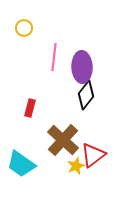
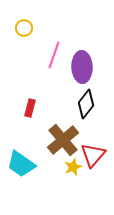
pink line: moved 2 px up; rotated 12 degrees clockwise
black diamond: moved 9 px down
brown cross: rotated 8 degrees clockwise
red triangle: rotated 12 degrees counterclockwise
yellow star: moved 3 px left, 1 px down
